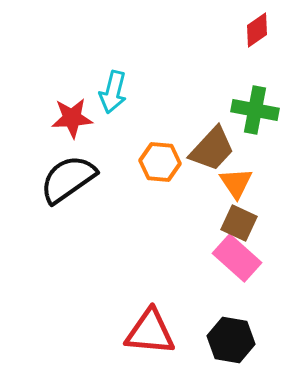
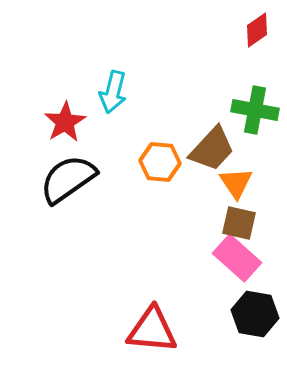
red star: moved 7 px left, 4 px down; rotated 27 degrees counterclockwise
brown square: rotated 12 degrees counterclockwise
red triangle: moved 2 px right, 2 px up
black hexagon: moved 24 px right, 26 px up
